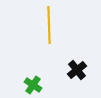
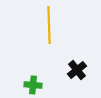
green cross: rotated 30 degrees counterclockwise
